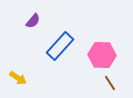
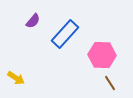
blue rectangle: moved 5 px right, 12 px up
yellow arrow: moved 2 px left
